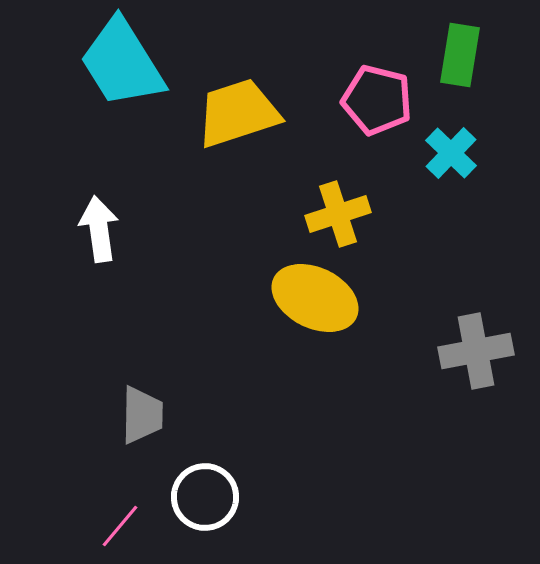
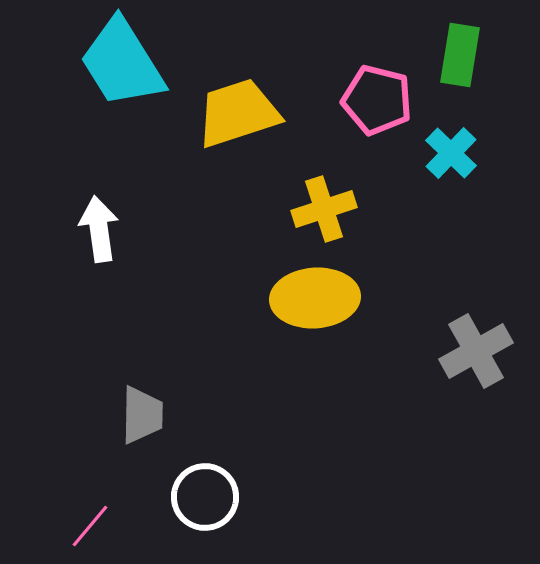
yellow cross: moved 14 px left, 5 px up
yellow ellipse: rotated 30 degrees counterclockwise
gray cross: rotated 18 degrees counterclockwise
pink line: moved 30 px left
